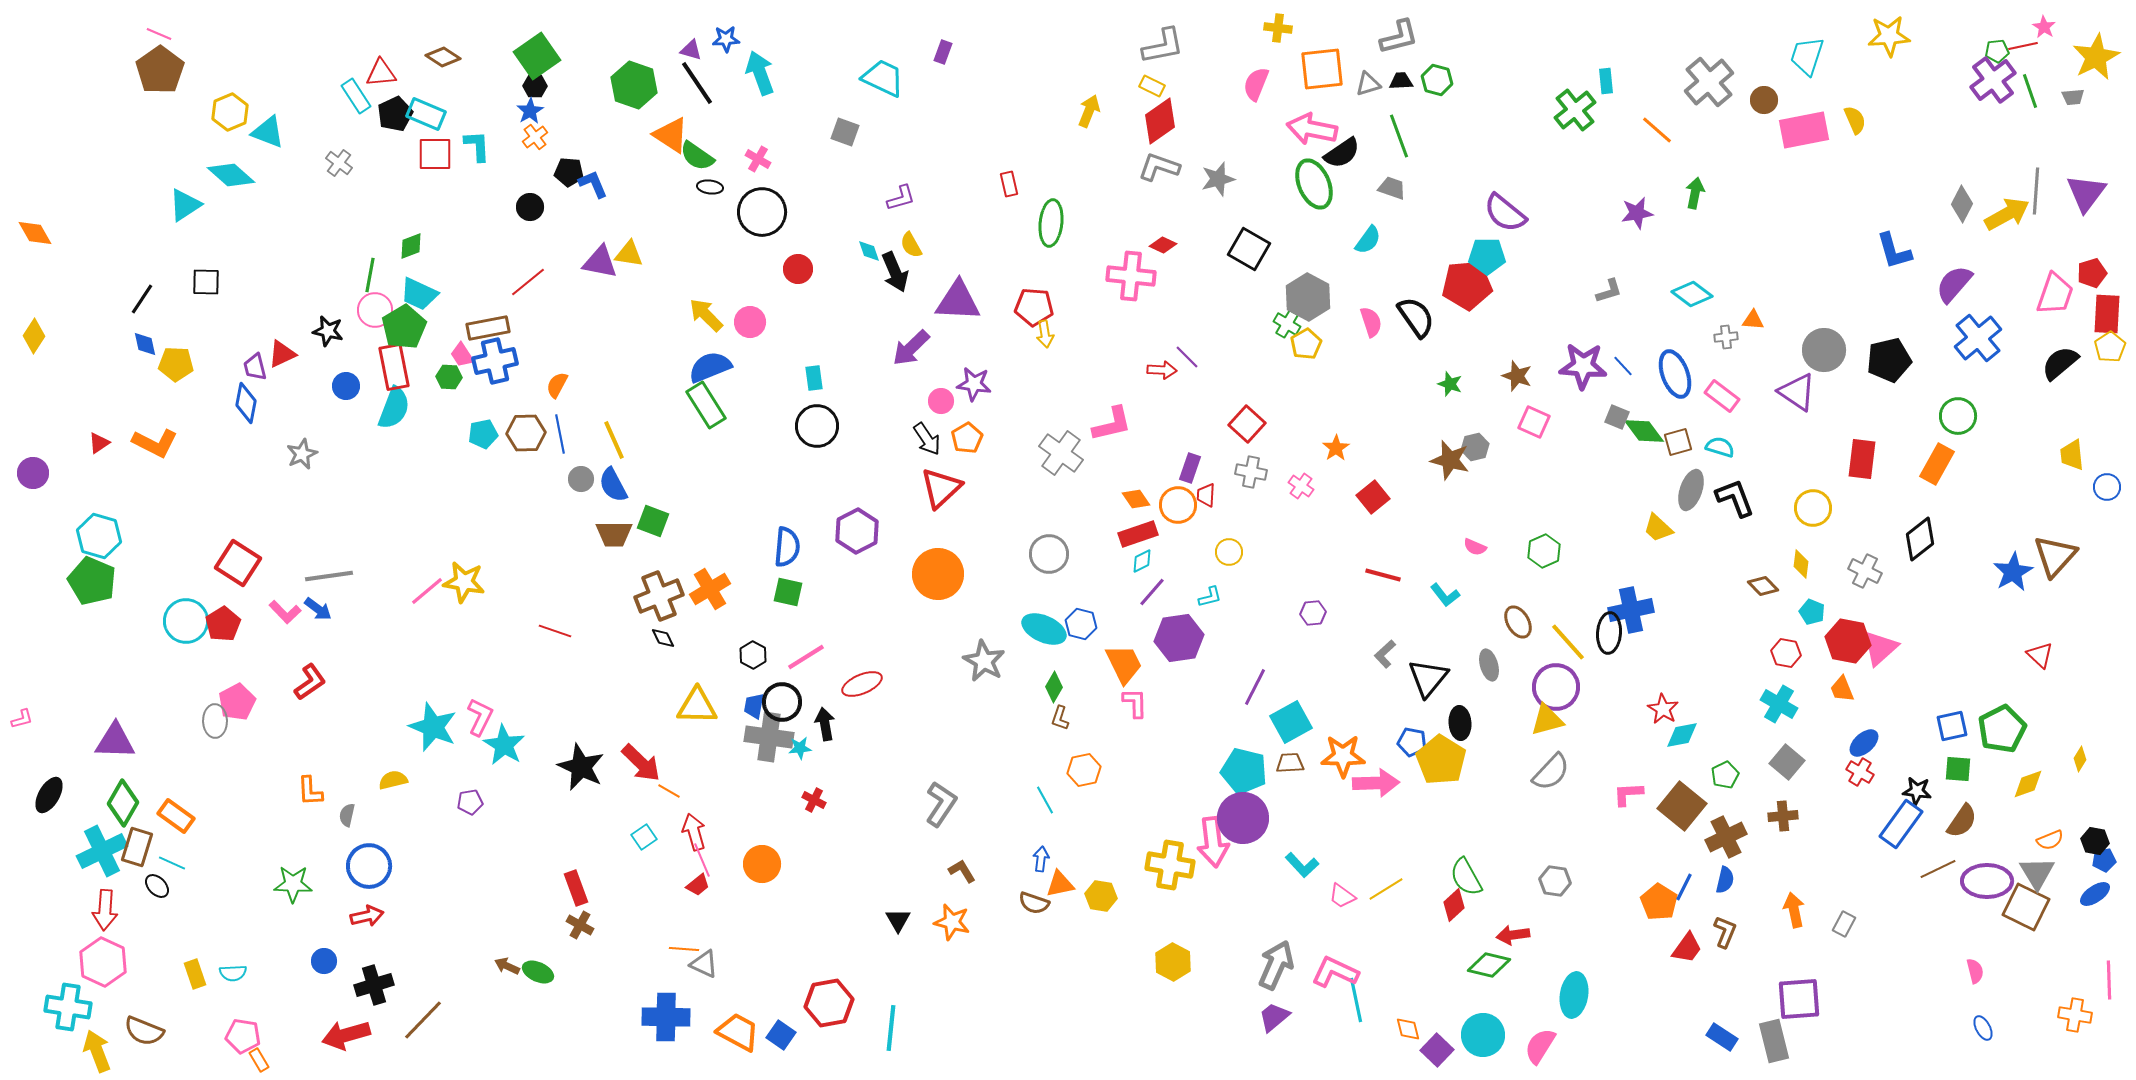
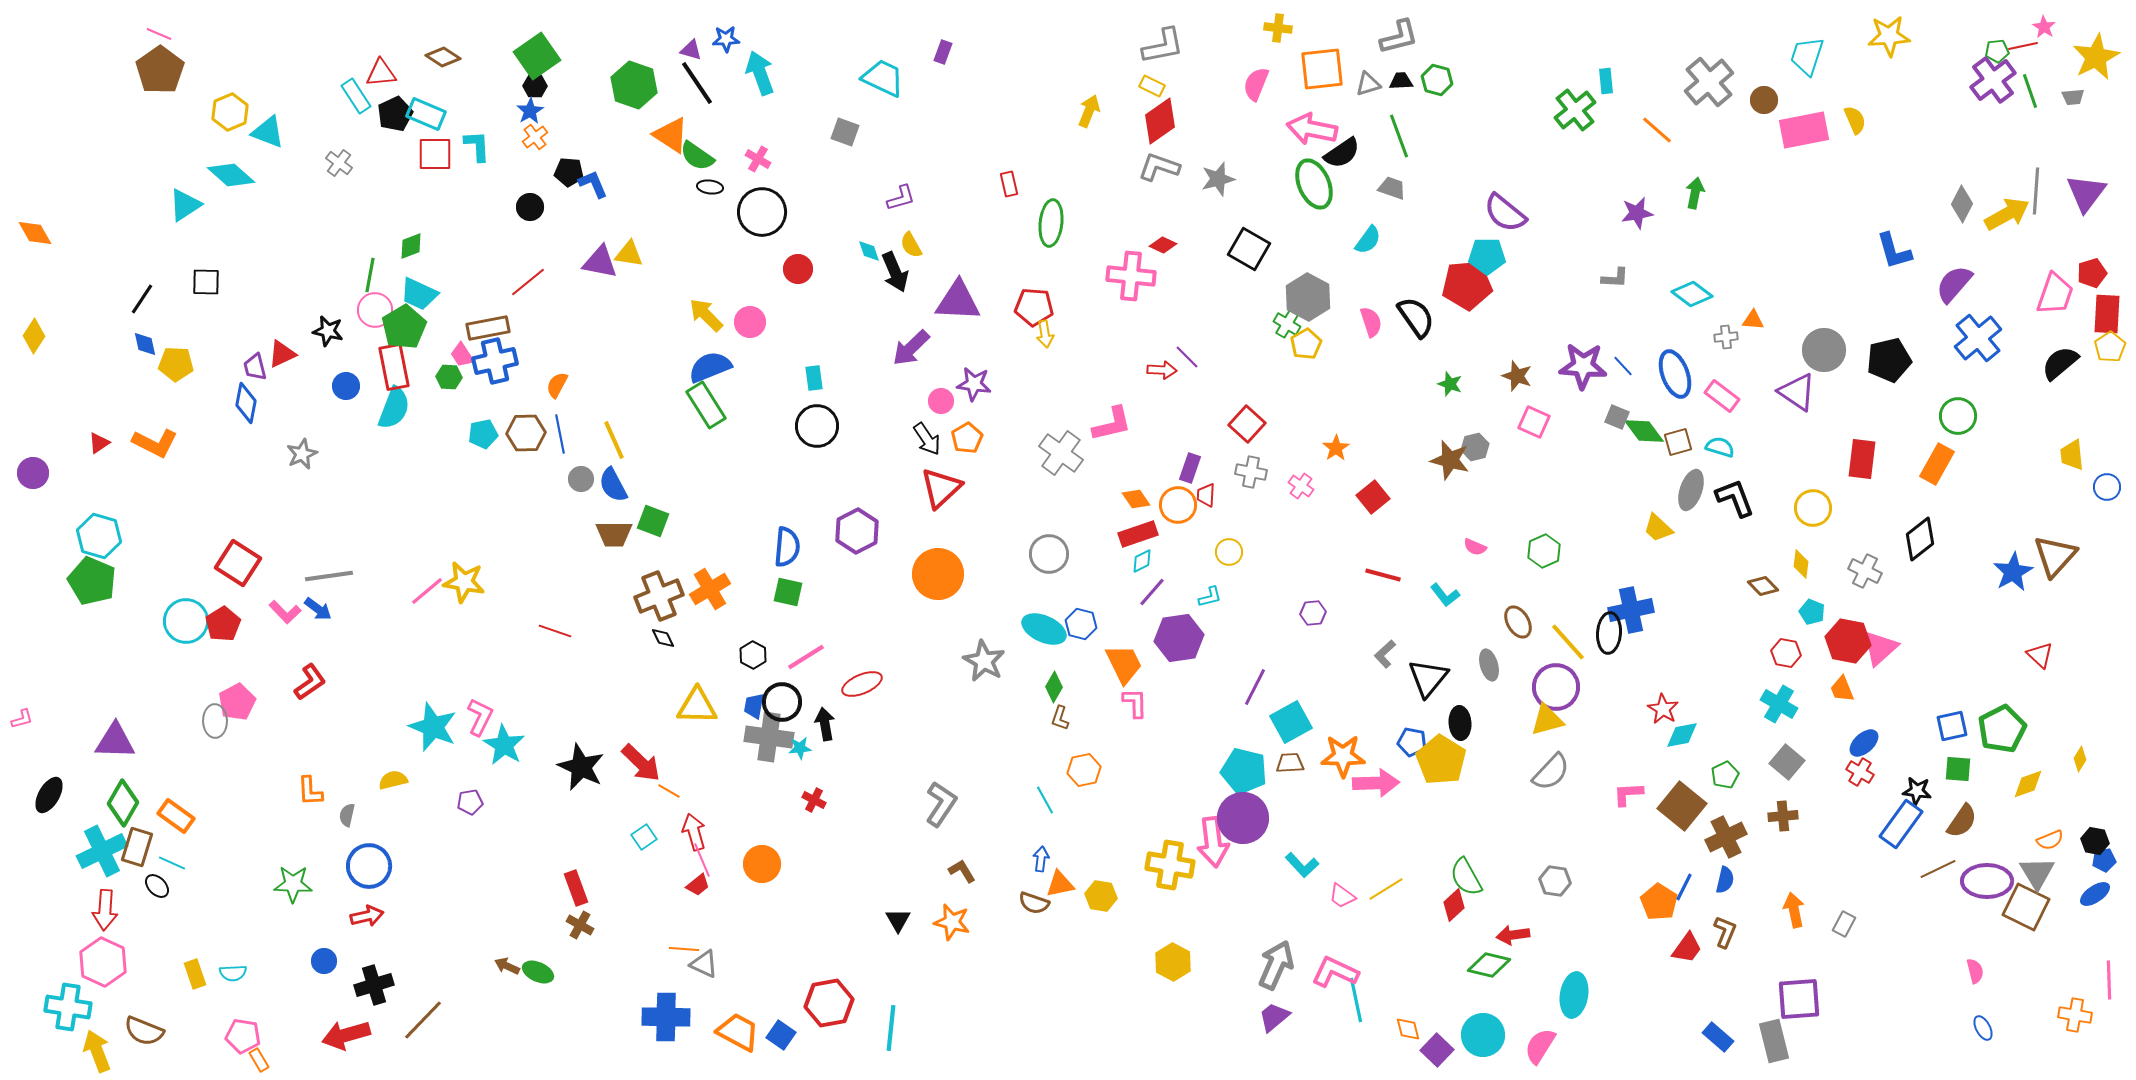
gray L-shape at (1609, 291): moved 6 px right, 13 px up; rotated 20 degrees clockwise
blue rectangle at (1722, 1037): moved 4 px left; rotated 8 degrees clockwise
